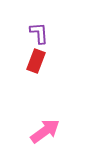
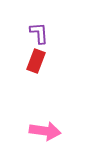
pink arrow: rotated 44 degrees clockwise
